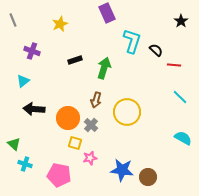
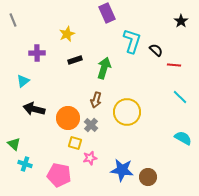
yellow star: moved 7 px right, 10 px down
purple cross: moved 5 px right, 2 px down; rotated 21 degrees counterclockwise
black arrow: rotated 10 degrees clockwise
